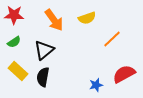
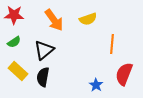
yellow semicircle: moved 1 px right, 1 px down
orange line: moved 5 px down; rotated 42 degrees counterclockwise
red semicircle: rotated 40 degrees counterclockwise
blue star: rotated 24 degrees counterclockwise
